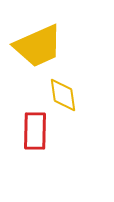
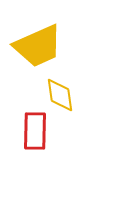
yellow diamond: moved 3 px left
